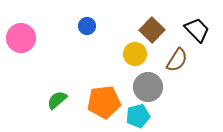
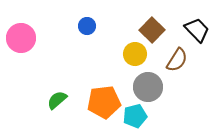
cyan pentagon: moved 3 px left
